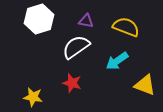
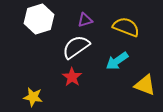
purple triangle: moved 1 px left, 1 px up; rotated 28 degrees counterclockwise
red star: moved 6 px up; rotated 18 degrees clockwise
